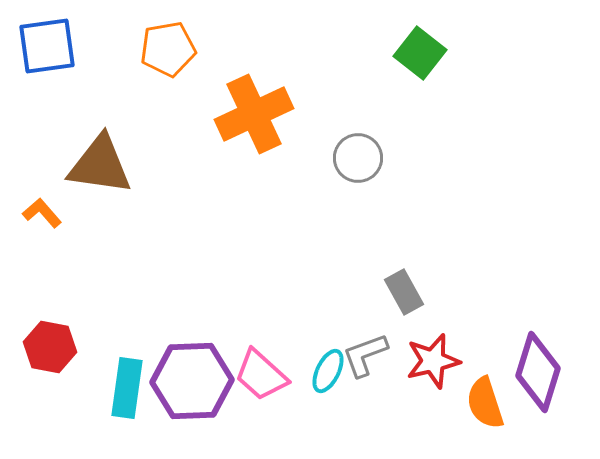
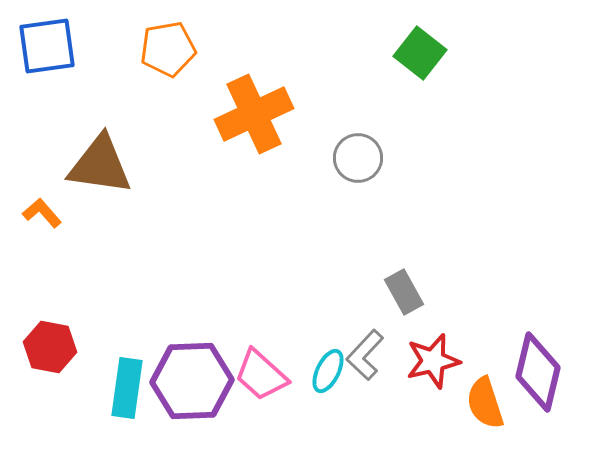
gray L-shape: rotated 27 degrees counterclockwise
purple diamond: rotated 4 degrees counterclockwise
